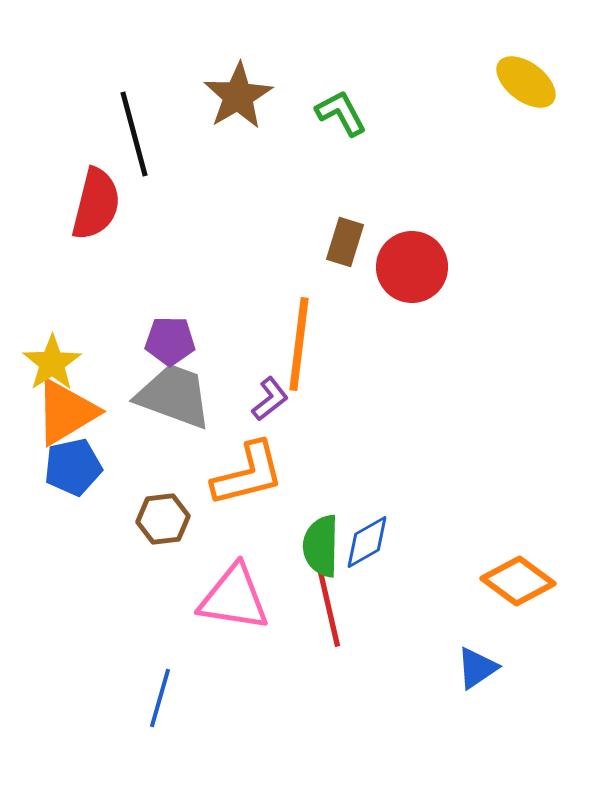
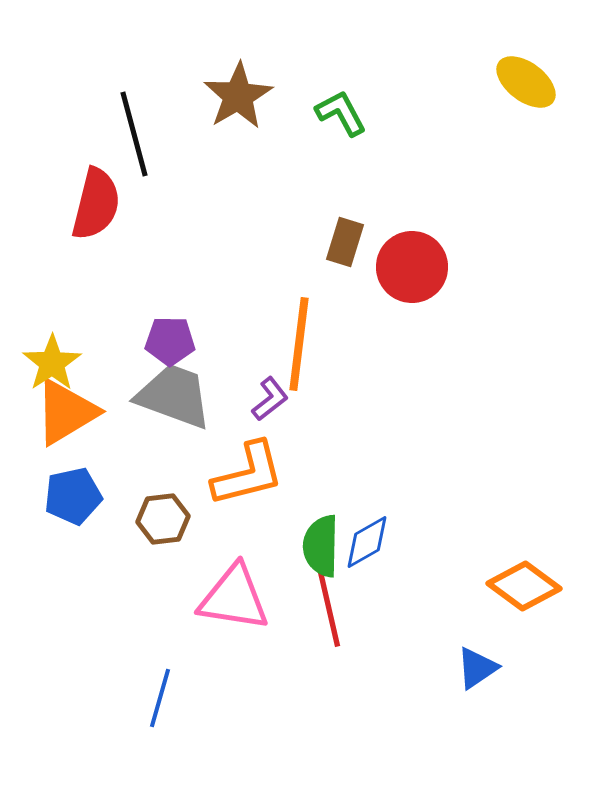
blue pentagon: moved 29 px down
orange diamond: moved 6 px right, 5 px down
